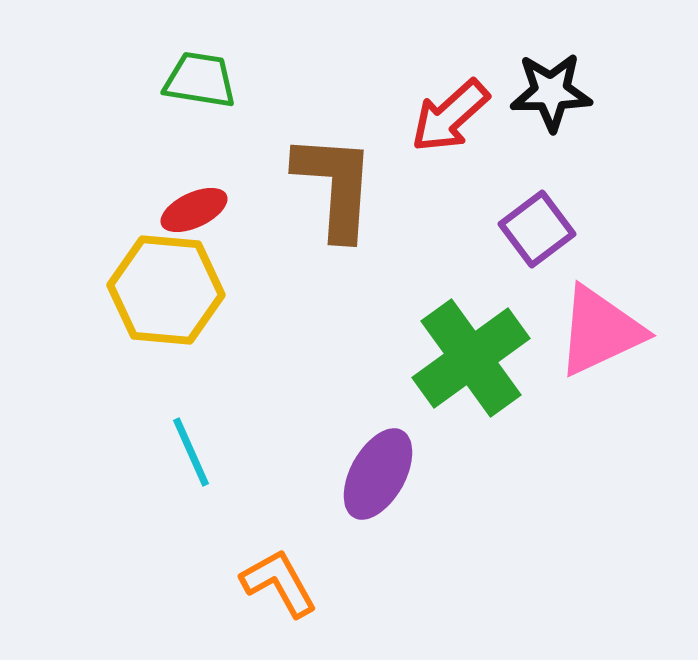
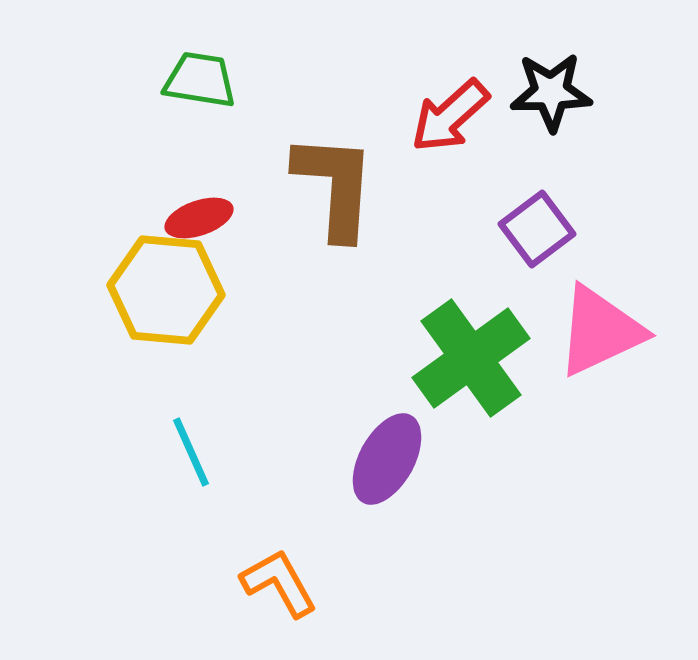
red ellipse: moved 5 px right, 8 px down; rotated 6 degrees clockwise
purple ellipse: moved 9 px right, 15 px up
